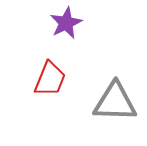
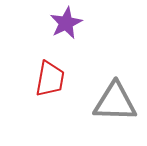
red trapezoid: rotated 12 degrees counterclockwise
